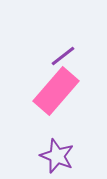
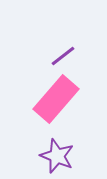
pink rectangle: moved 8 px down
